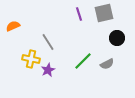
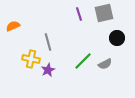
gray line: rotated 18 degrees clockwise
gray semicircle: moved 2 px left
